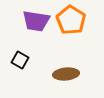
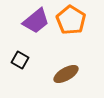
purple trapezoid: rotated 48 degrees counterclockwise
brown ellipse: rotated 25 degrees counterclockwise
